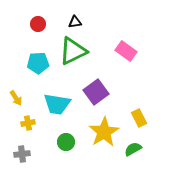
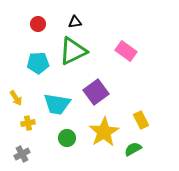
yellow rectangle: moved 2 px right, 2 px down
green circle: moved 1 px right, 4 px up
gray cross: rotated 21 degrees counterclockwise
